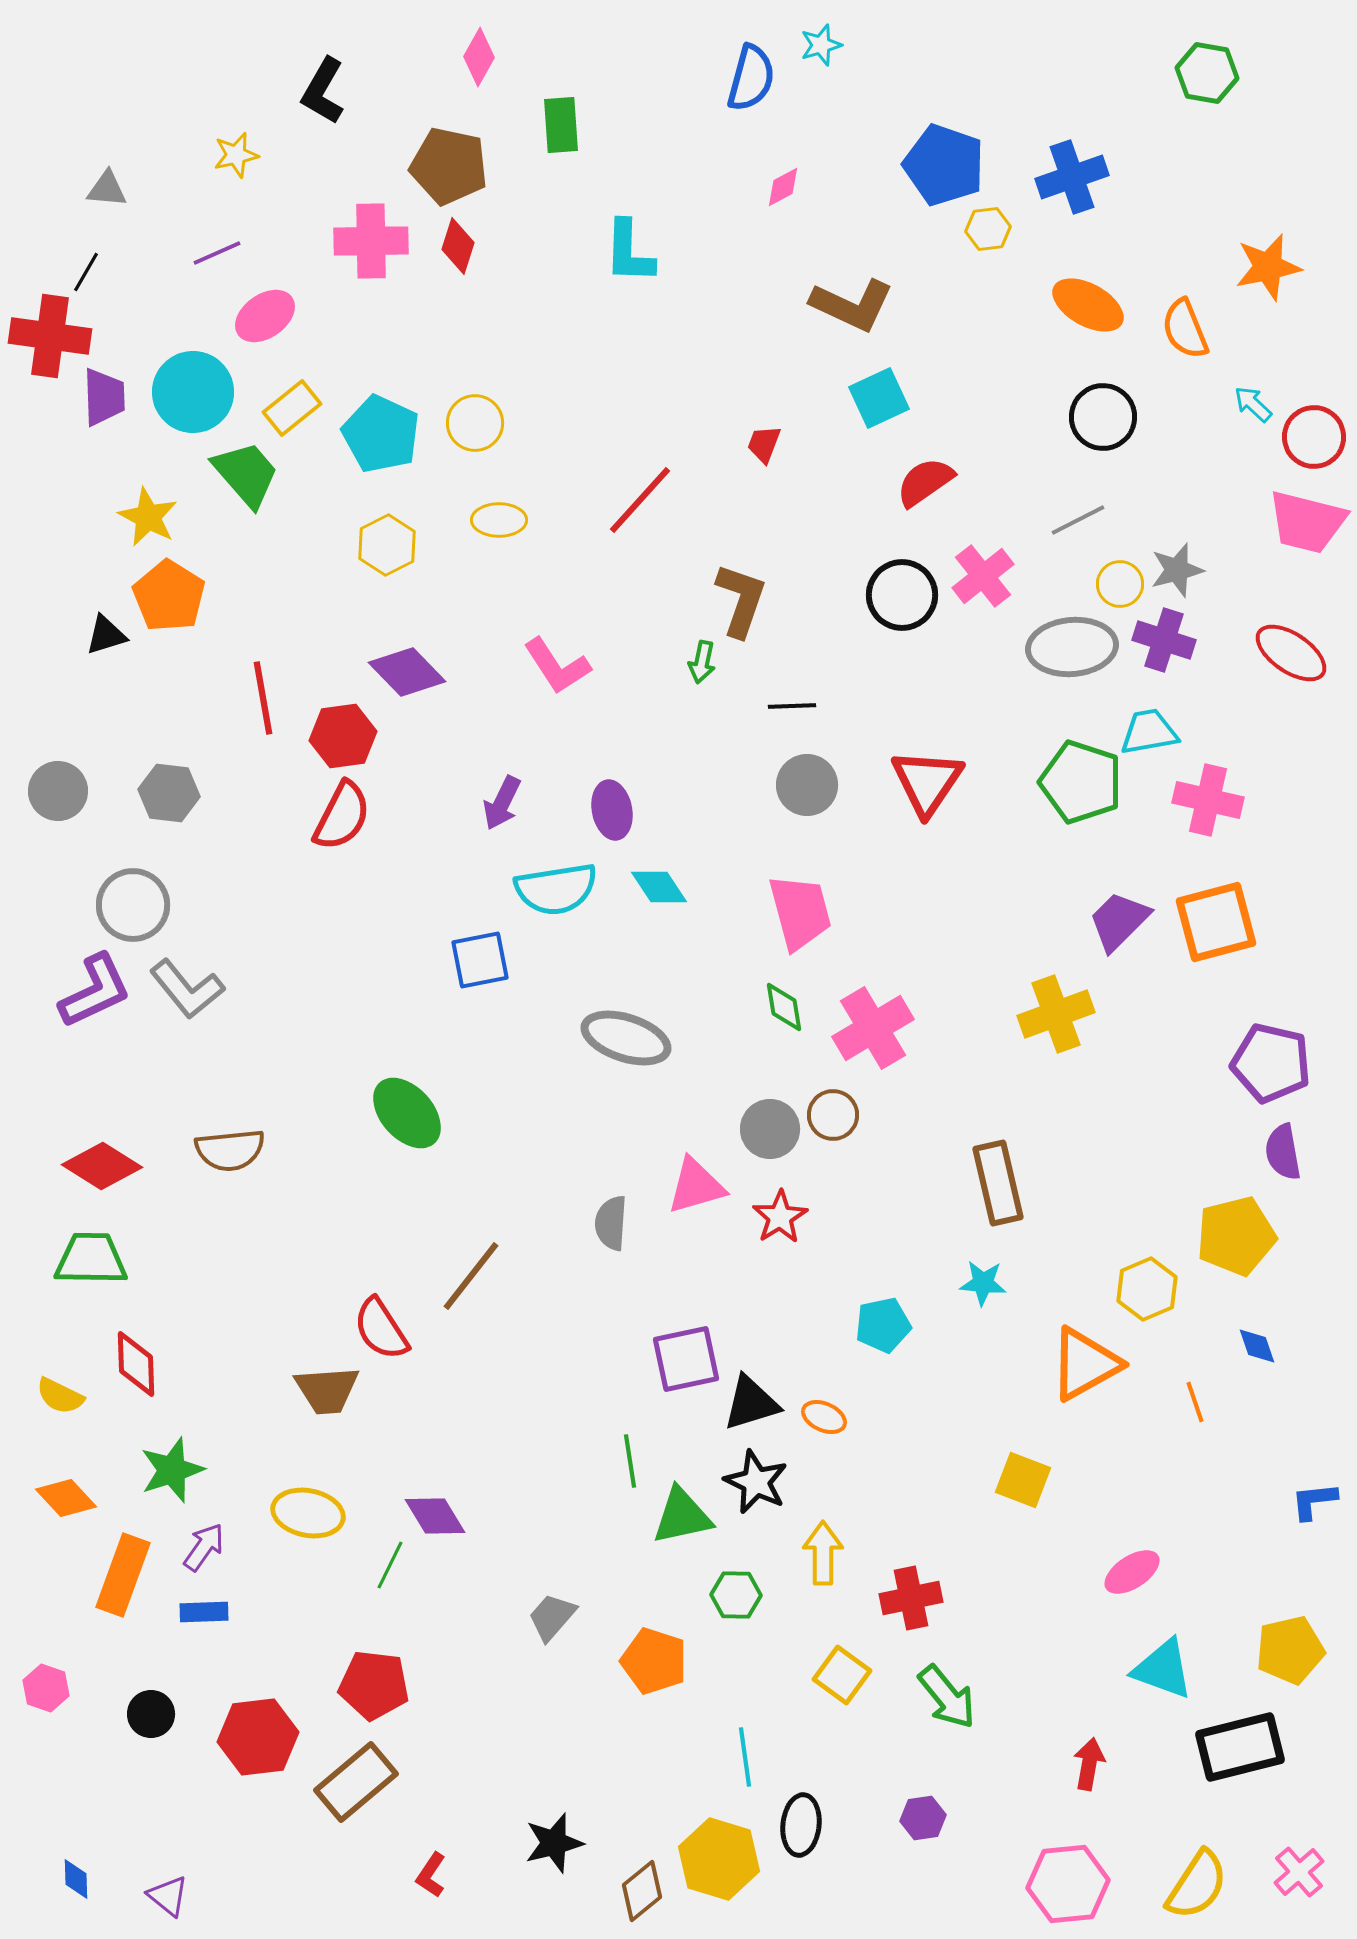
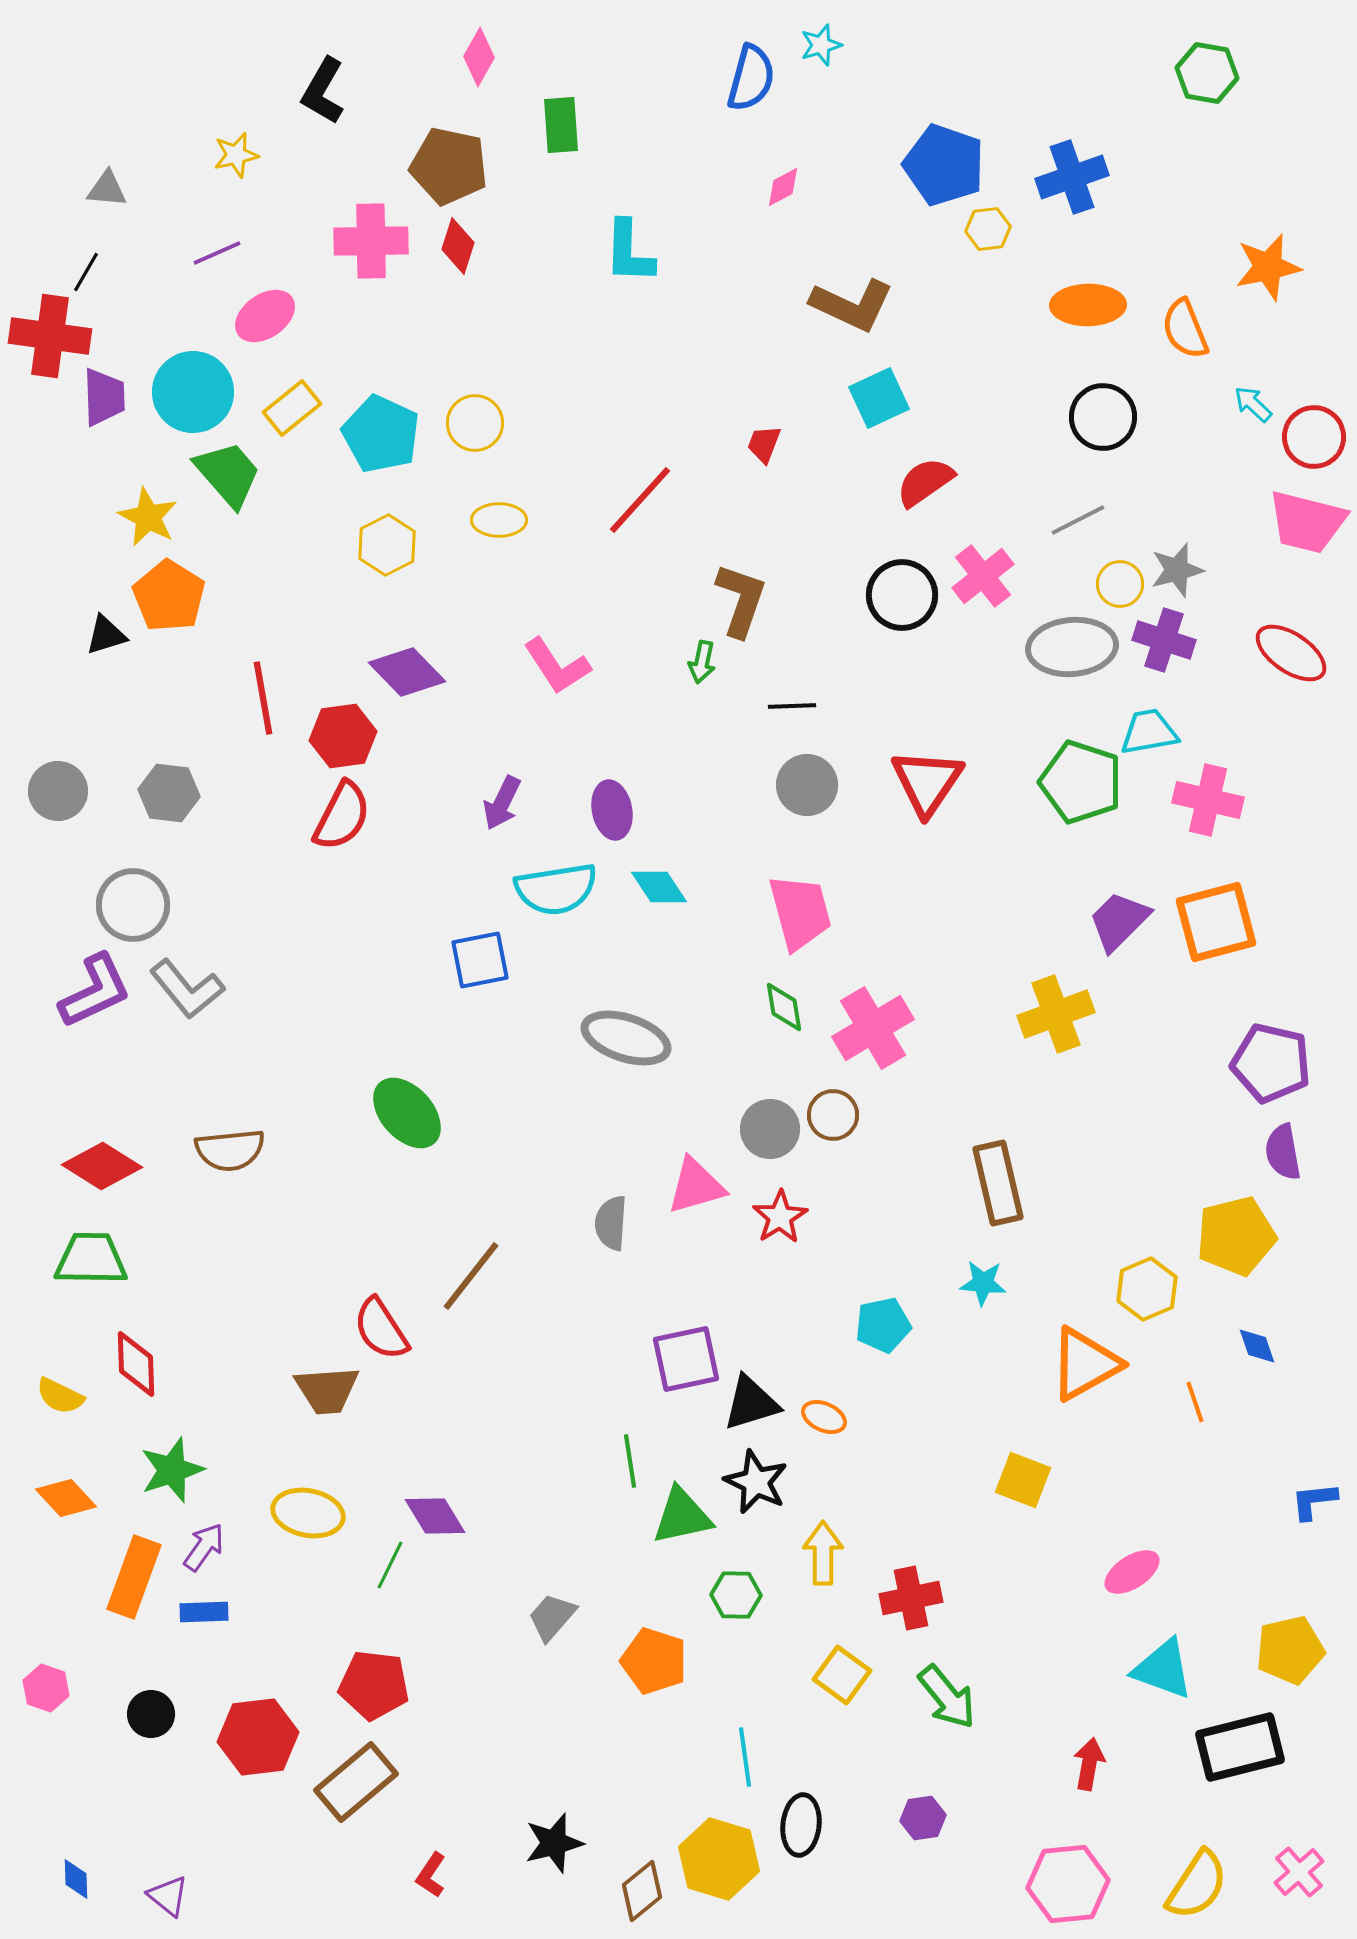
orange ellipse at (1088, 305): rotated 30 degrees counterclockwise
green trapezoid at (246, 474): moved 18 px left
orange rectangle at (123, 1575): moved 11 px right, 2 px down
